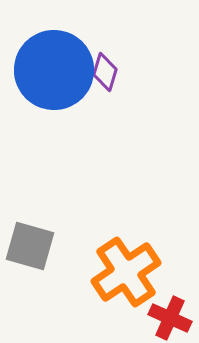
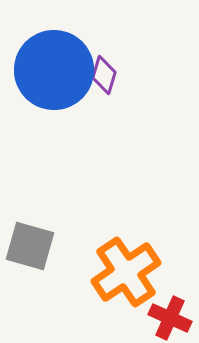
purple diamond: moved 1 px left, 3 px down
